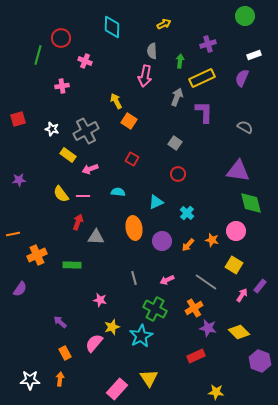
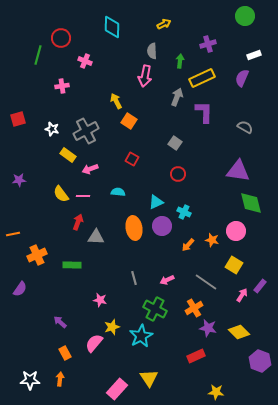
cyan cross at (187, 213): moved 3 px left, 1 px up; rotated 16 degrees counterclockwise
purple circle at (162, 241): moved 15 px up
